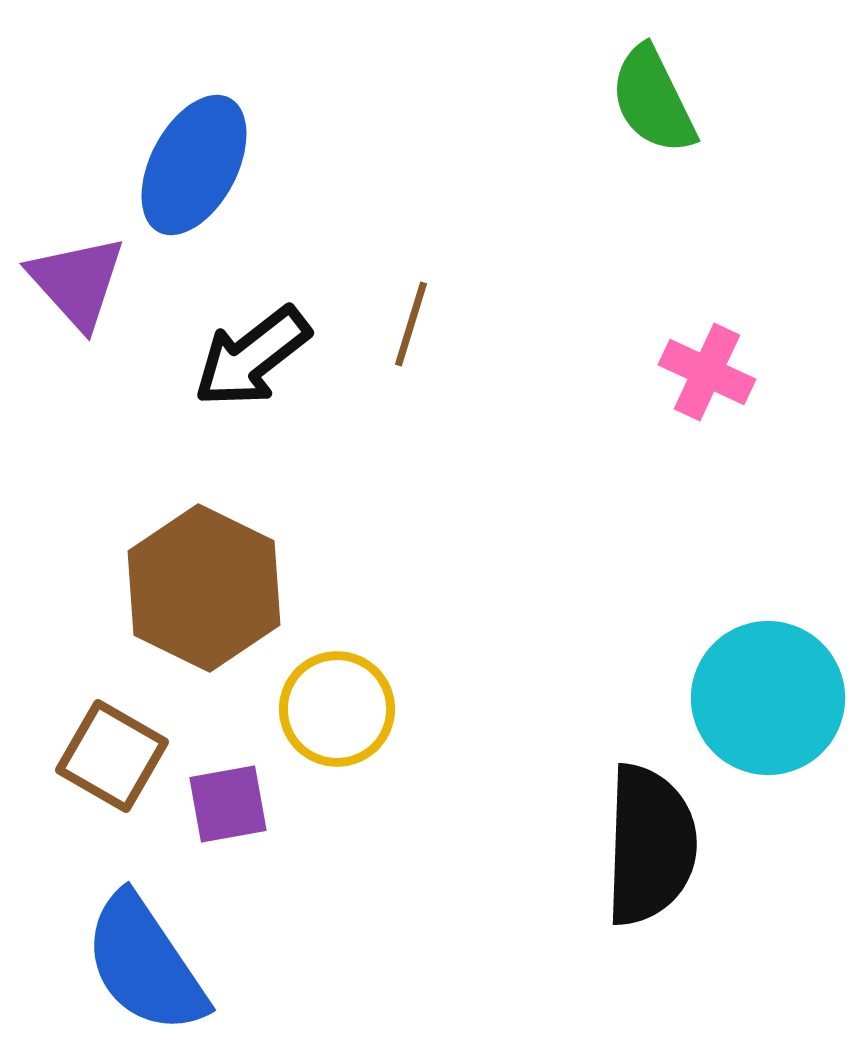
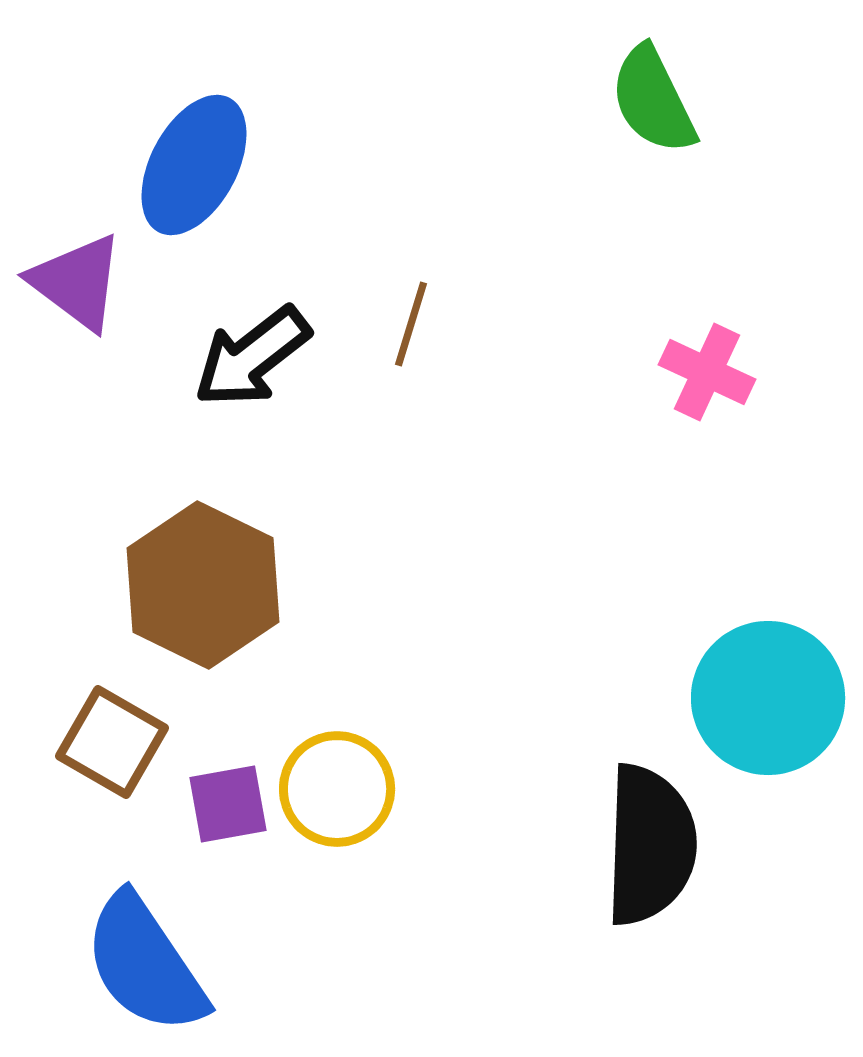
purple triangle: rotated 11 degrees counterclockwise
brown hexagon: moved 1 px left, 3 px up
yellow circle: moved 80 px down
brown square: moved 14 px up
